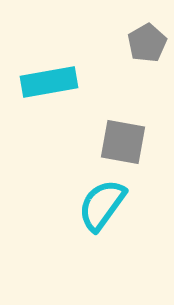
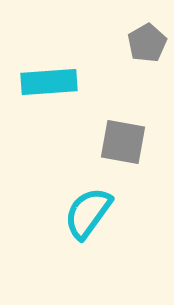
cyan rectangle: rotated 6 degrees clockwise
cyan semicircle: moved 14 px left, 8 px down
